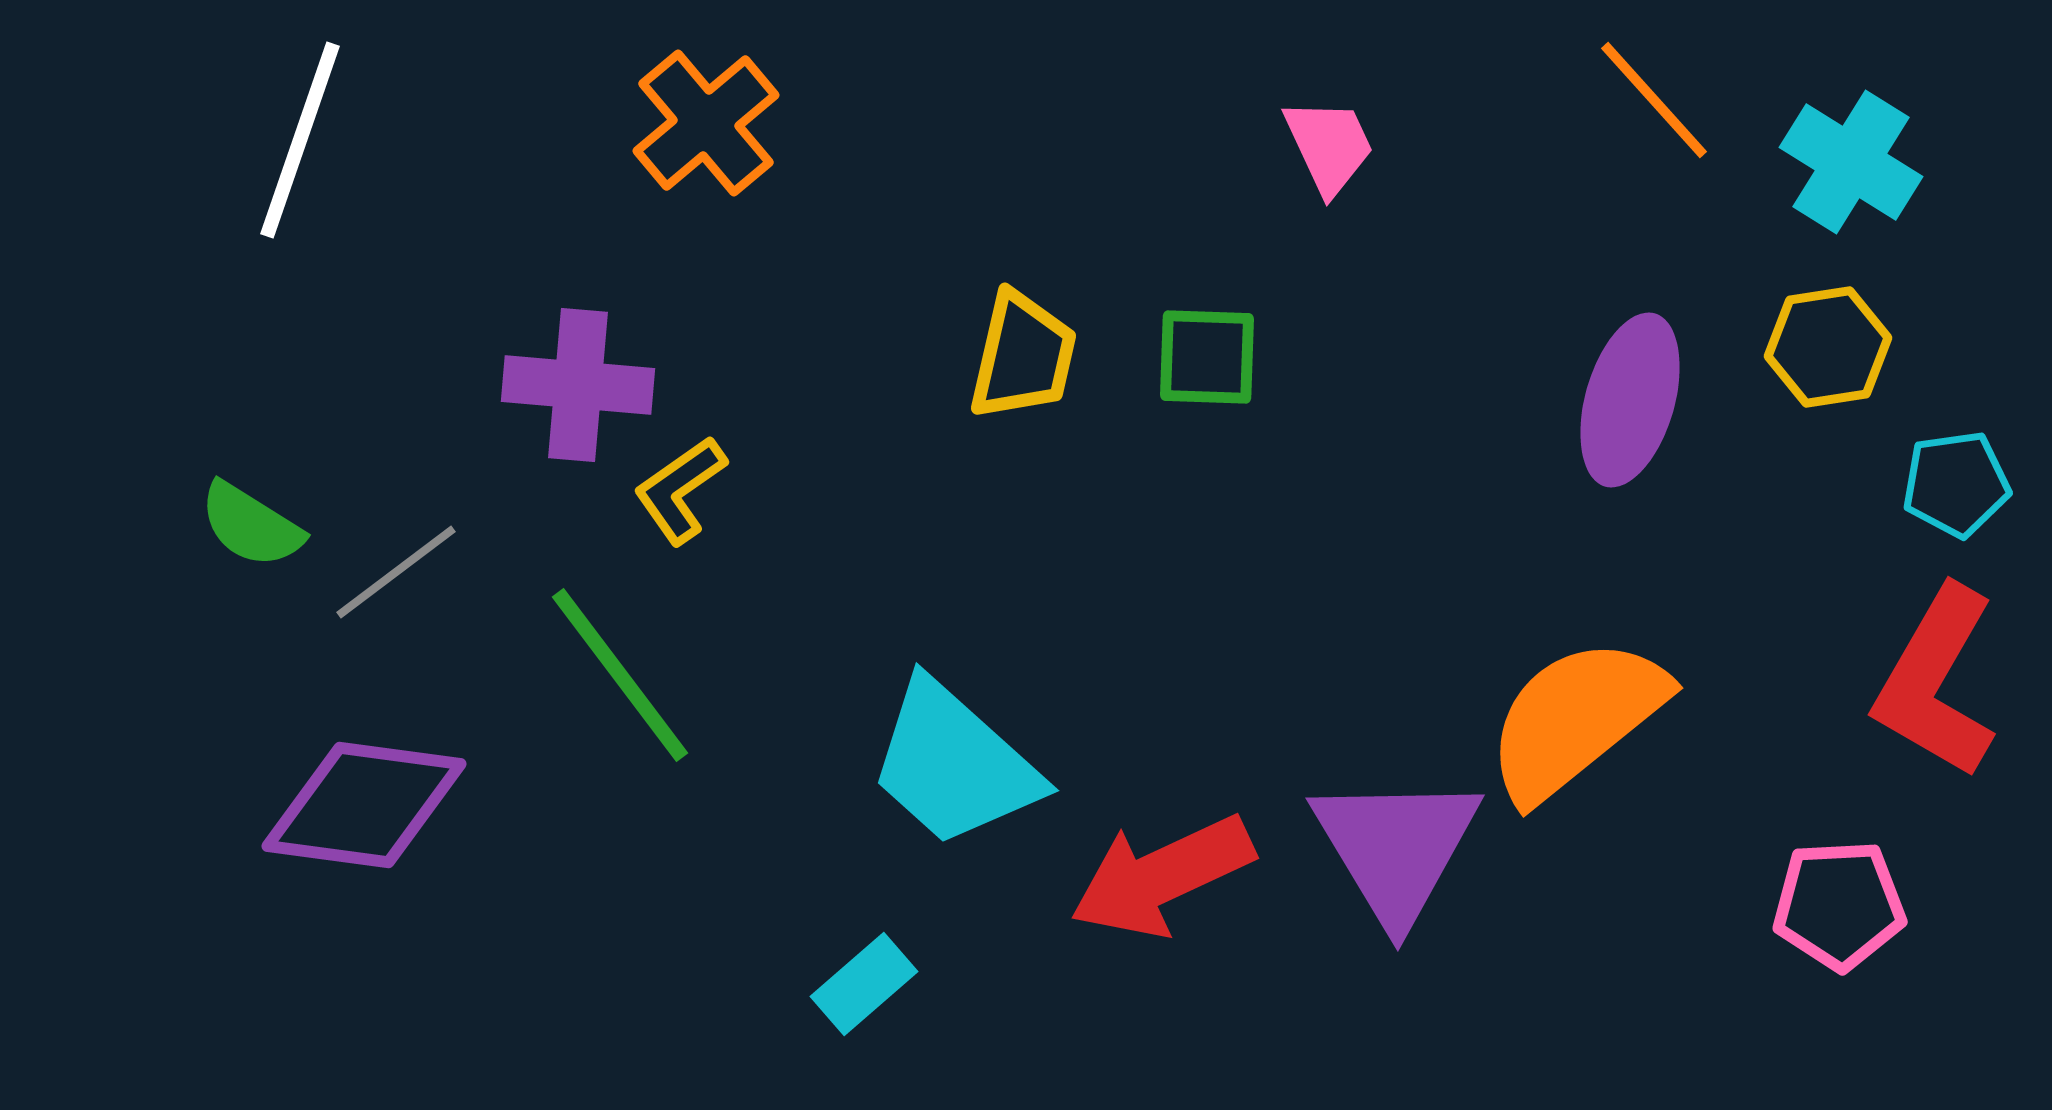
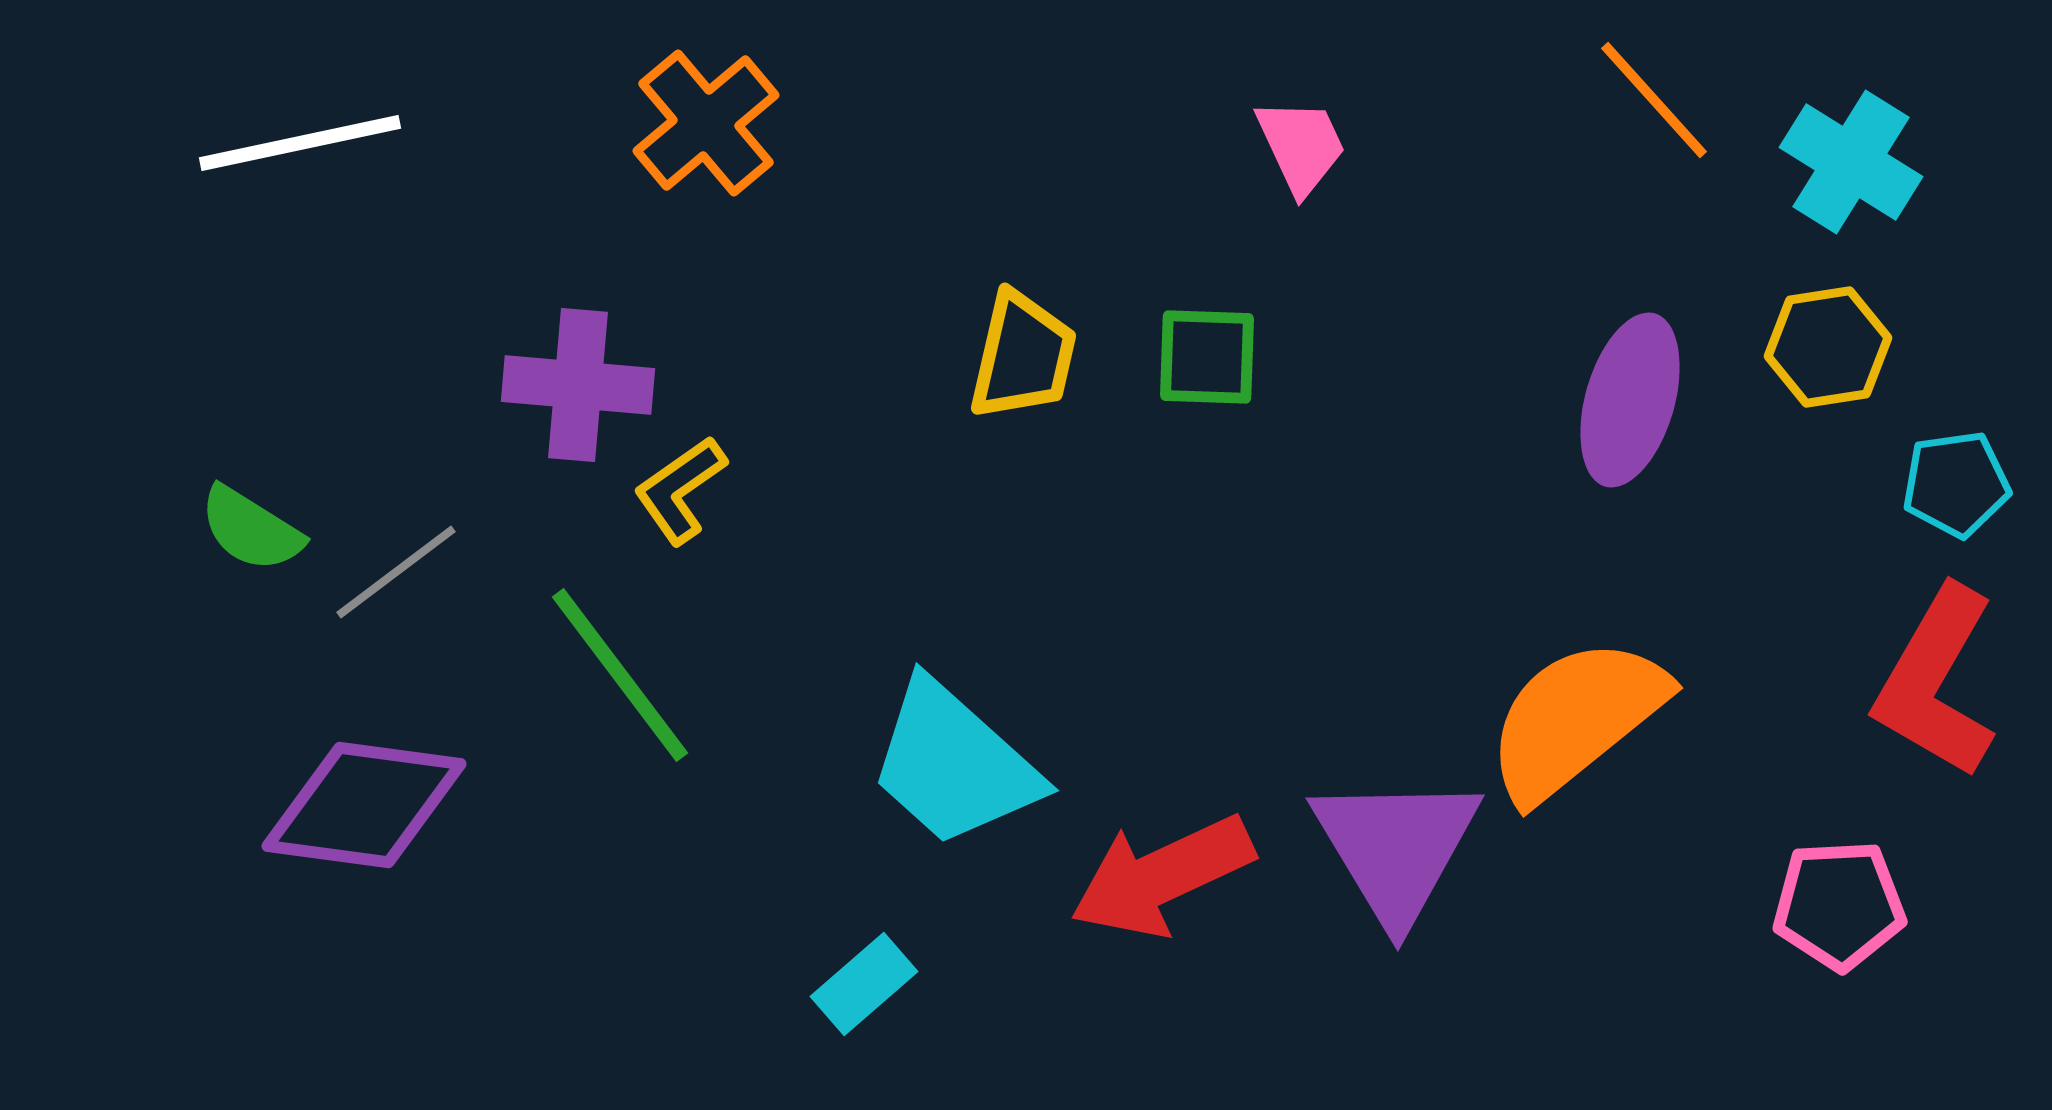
white line: moved 3 px down; rotated 59 degrees clockwise
pink trapezoid: moved 28 px left
green semicircle: moved 4 px down
